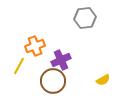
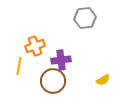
purple cross: rotated 18 degrees clockwise
yellow line: rotated 18 degrees counterclockwise
